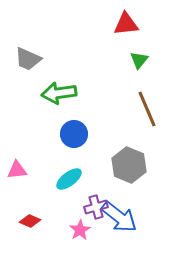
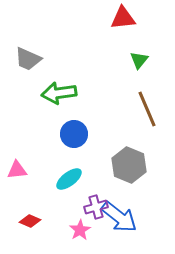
red triangle: moved 3 px left, 6 px up
